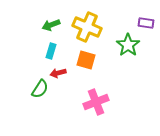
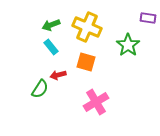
purple rectangle: moved 2 px right, 5 px up
cyan rectangle: moved 4 px up; rotated 56 degrees counterclockwise
orange square: moved 2 px down
red arrow: moved 2 px down
pink cross: rotated 10 degrees counterclockwise
